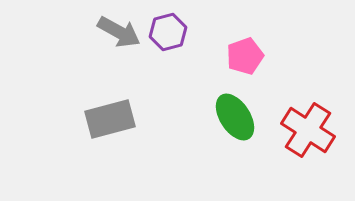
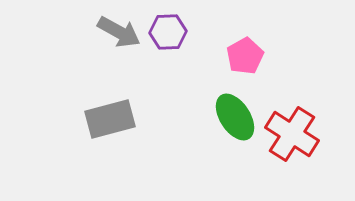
purple hexagon: rotated 12 degrees clockwise
pink pentagon: rotated 9 degrees counterclockwise
red cross: moved 16 px left, 4 px down
